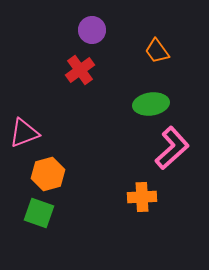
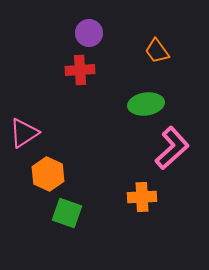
purple circle: moved 3 px left, 3 px down
red cross: rotated 32 degrees clockwise
green ellipse: moved 5 px left
pink triangle: rotated 12 degrees counterclockwise
orange hexagon: rotated 20 degrees counterclockwise
green square: moved 28 px right
